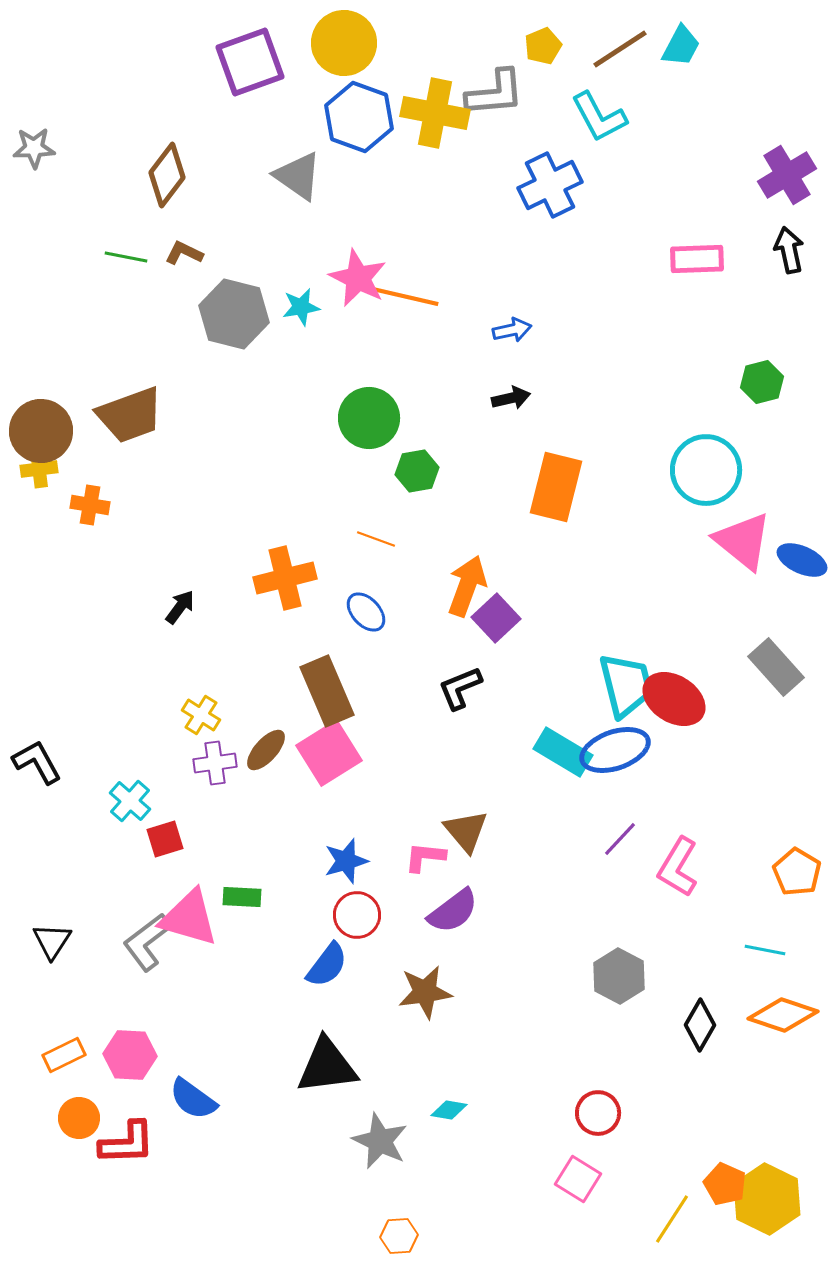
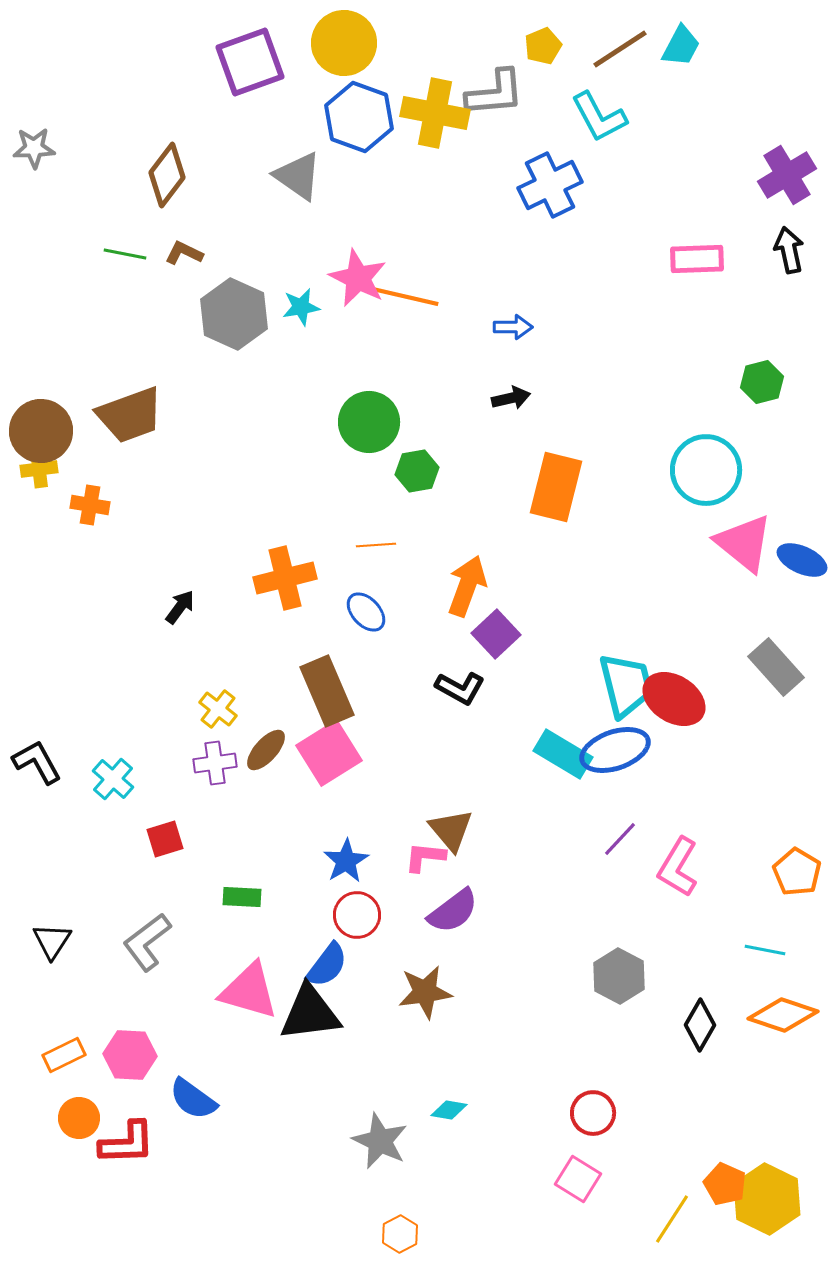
green line at (126, 257): moved 1 px left, 3 px up
gray hexagon at (234, 314): rotated 10 degrees clockwise
blue arrow at (512, 330): moved 1 px right, 3 px up; rotated 12 degrees clockwise
green circle at (369, 418): moved 4 px down
orange line at (376, 539): moved 6 px down; rotated 24 degrees counterclockwise
pink triangle at (743, 541): moved 1 px right, 2 px down
purple square at (496, 618): moved 16 px down
black L-shape at (460, 688): rotated 129 degrees counterclockwise
yellow cross at (201, 715): moved 17 px right, 6 px up; rotated 6 degrees clockwise
cyan rectangle at (563, 752): moved 2 px down
cyan cross at (130, 801): moved 17 px left, 22 px up
brown triangle at (466, 831): moved 15 px left, 1 px up
blue star at (346, 861): rotated 15 degrees counterclockwise
pink triangle at (189, 918): moved 60 px right, 73 px down
black triangle at (327, 1066): moved 17 px left, 53 px up
red circle at (598, 1113): moved 5 px left
orange hexagon at (399, 1236): moved 1 px right, 2 px up; rotated 24 degrees counterclockwise
